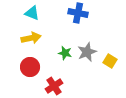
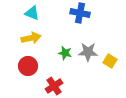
blue cross: moved 2 px right
gray star: moved 1 px right; rotated 24 degrees clockwise
red circle: moved 2 px left, 1 px up
